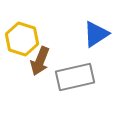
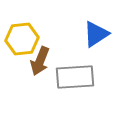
yellow hexagon: rotated 24 degrees counterclockwise
gray rectangle: rotated 9 degrees clockwise
